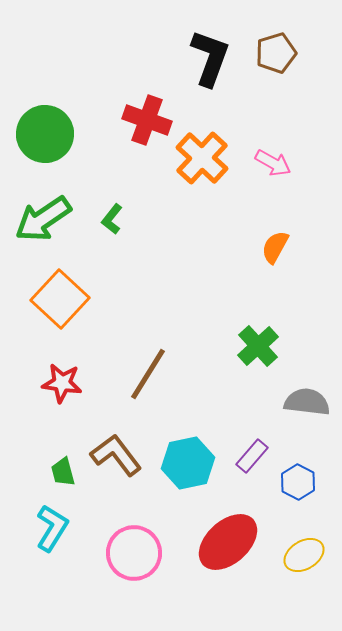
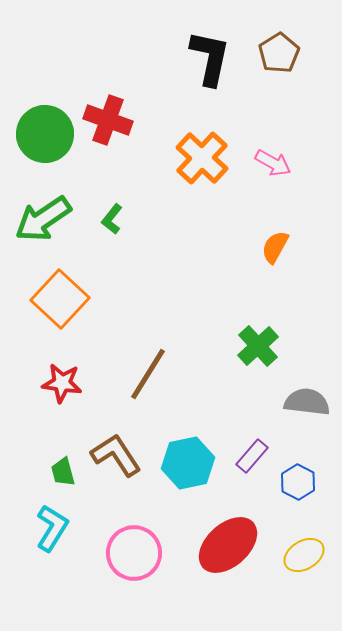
brown pentagon: moved 3 px right; rotated 15 degrees counterclockwise
black L-shape: rotated 8 degrees counterclockwise
red cross: moved 39 px left
brown L-shape: rotated 4 degrees clockwise
red ellipse: moved 3 px down
